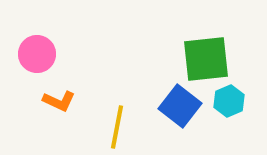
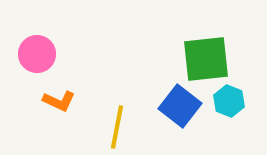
cyan hexagon: rotated 16 degrees counterclockwise
